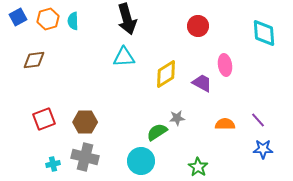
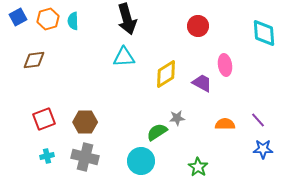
cyan cross: moved 6 px left, 8 px up
